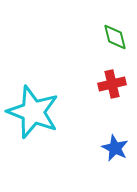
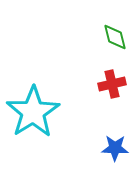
cyan star: rotated 18 degrees clockwise
blue star: rotated 24 degrees counterclockwise
